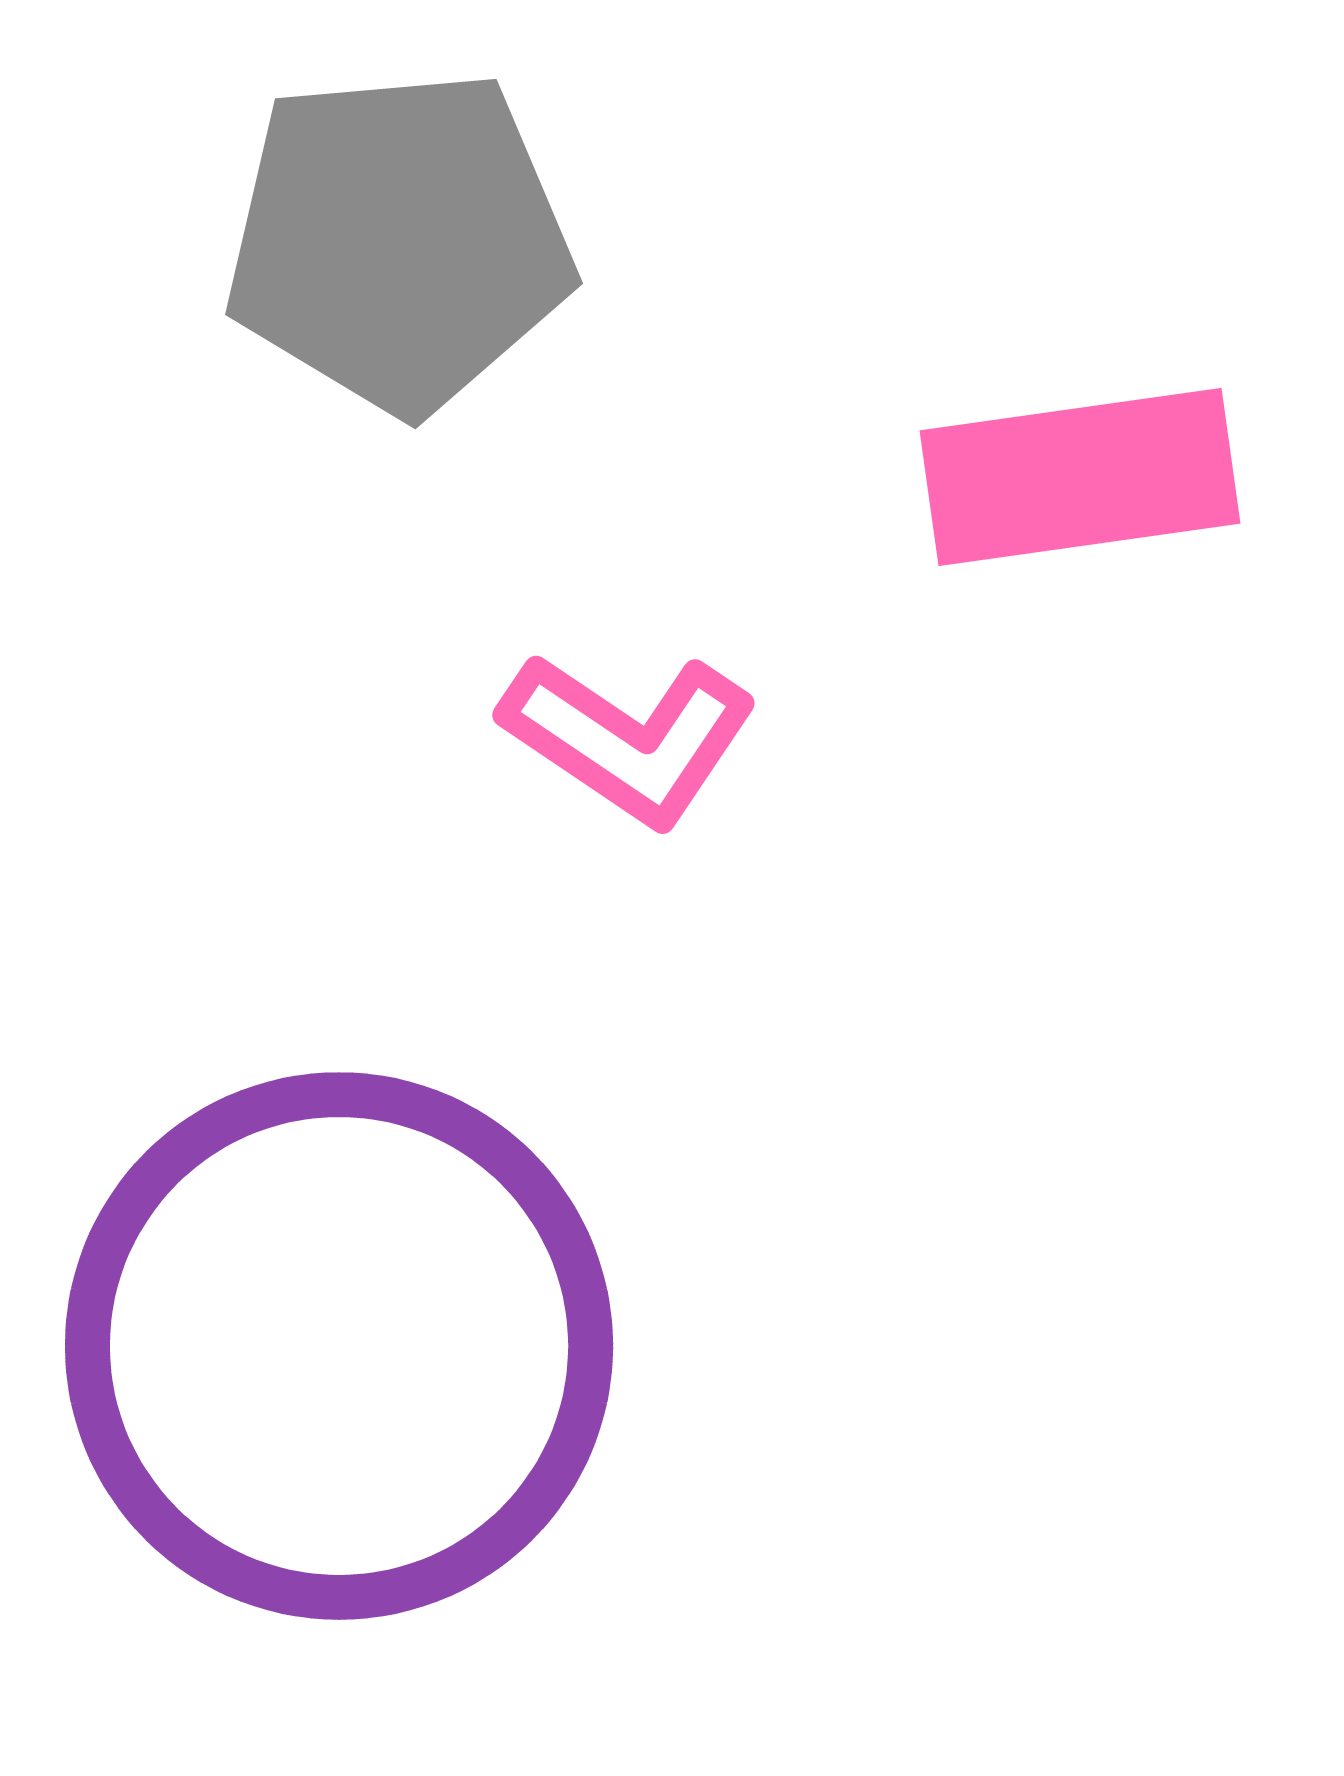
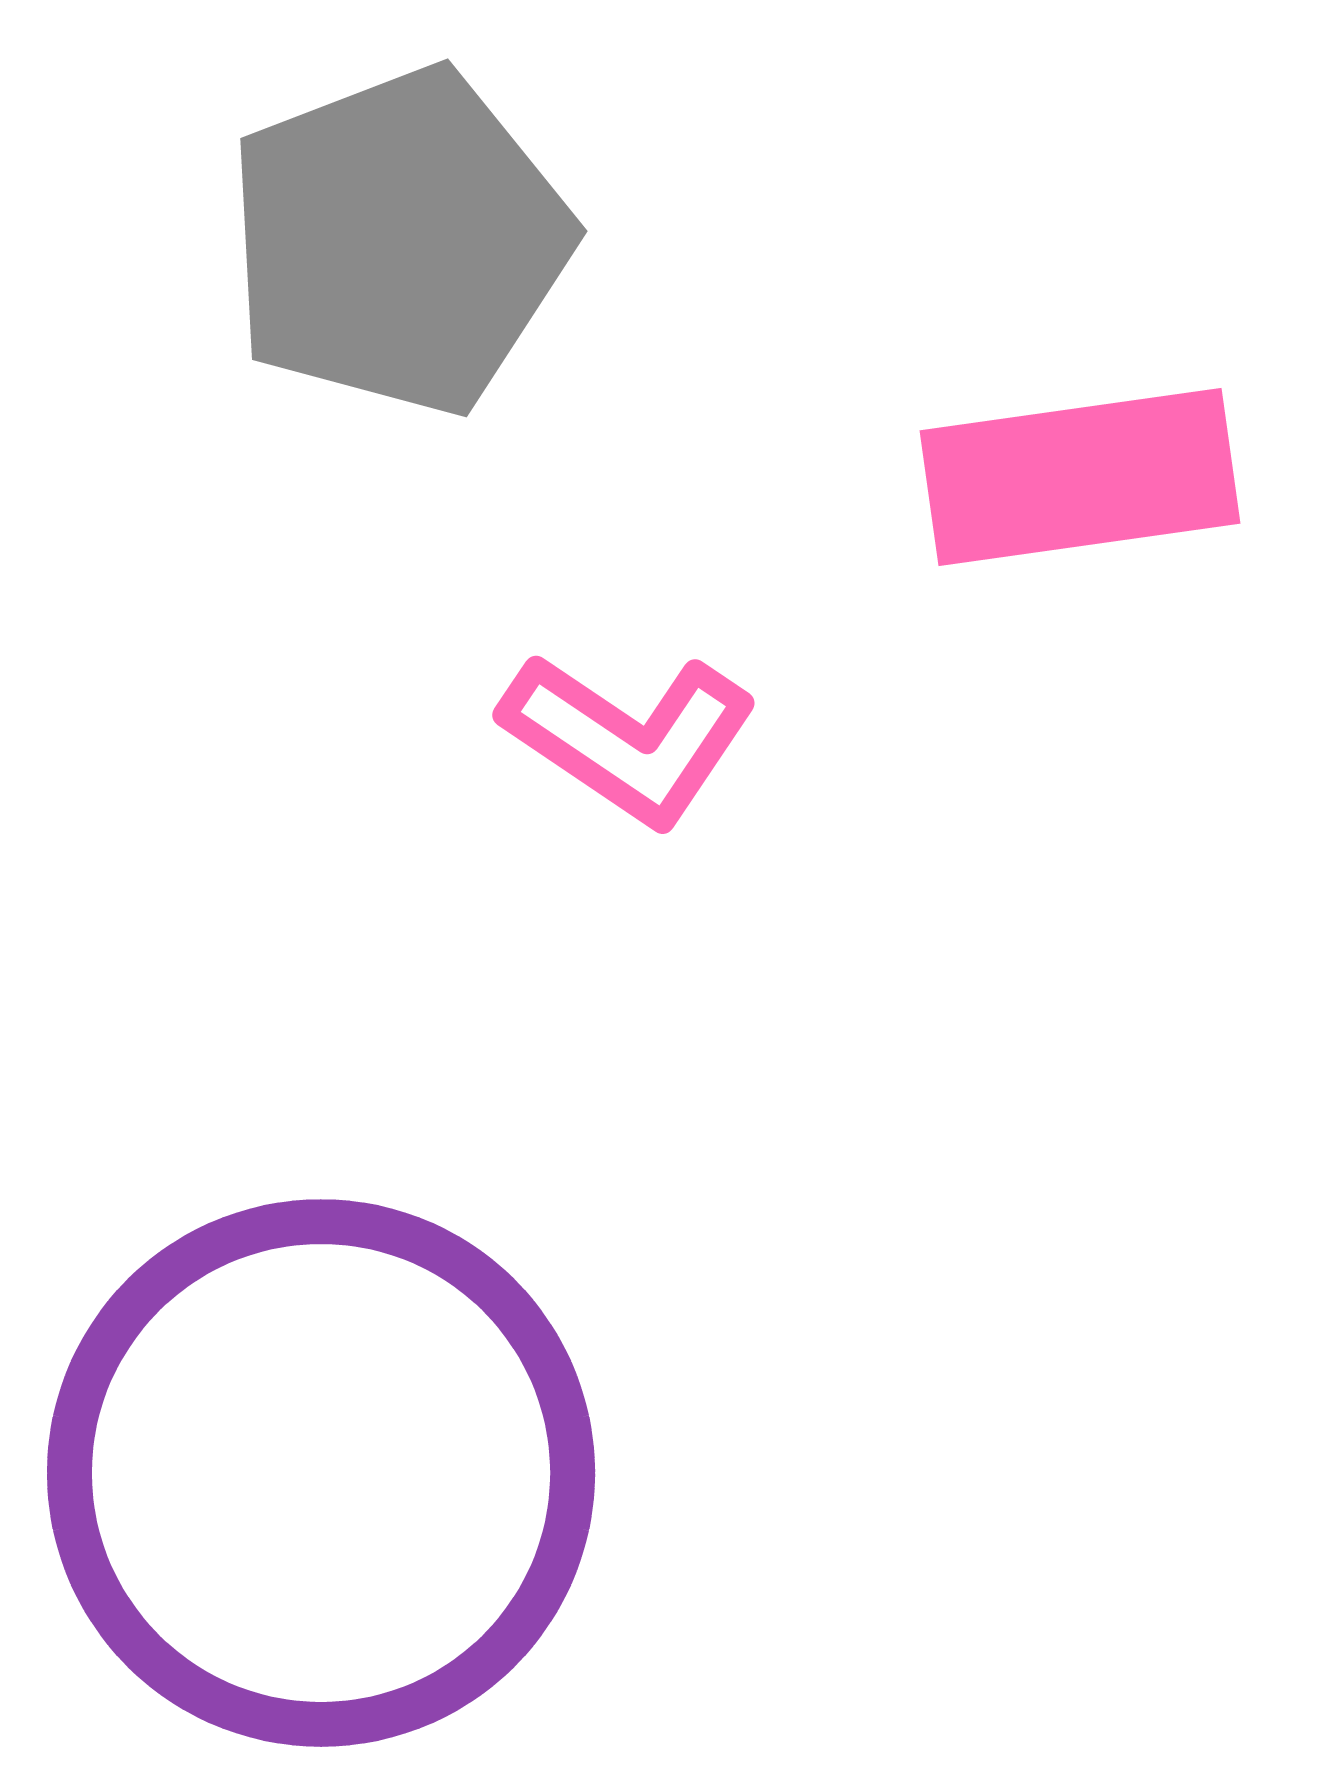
gray pentagon: rotated 16 degrees counterclockwise
purple circle: moved 18 px left, 127 px down
